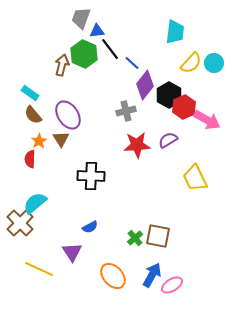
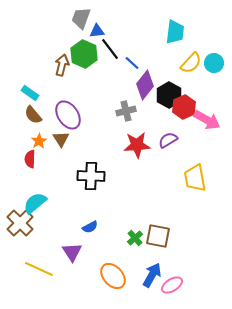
yellow trapezoid: rotated 16 degrees clockwise
